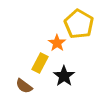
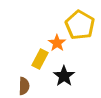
yellow pentagon: moved 1 px right, 1 px down
yellow rectangle: moved 4 px up
brown semicircle: rotated 126 degrees counterclockwise
